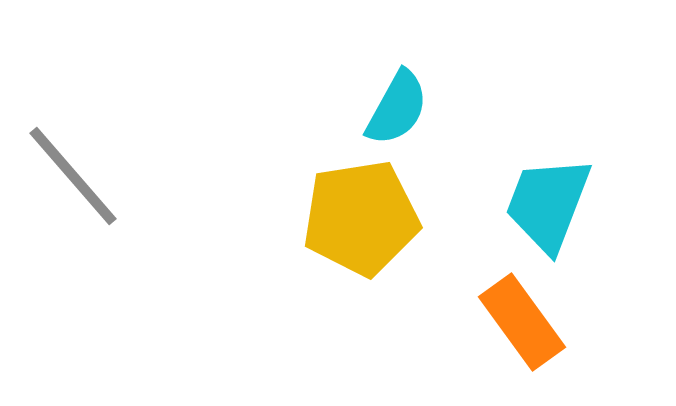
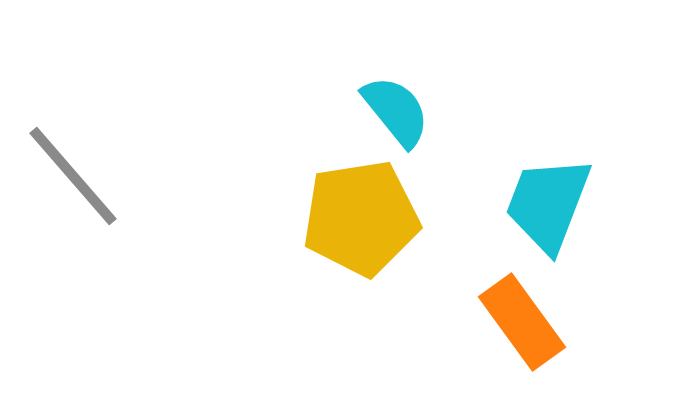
cyan semicircle: moved 1 px left, 3 px down; rotated 68 degrees counterclockwise
